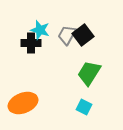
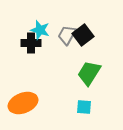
cyan square: rotated 21 degrees counterclockwise
